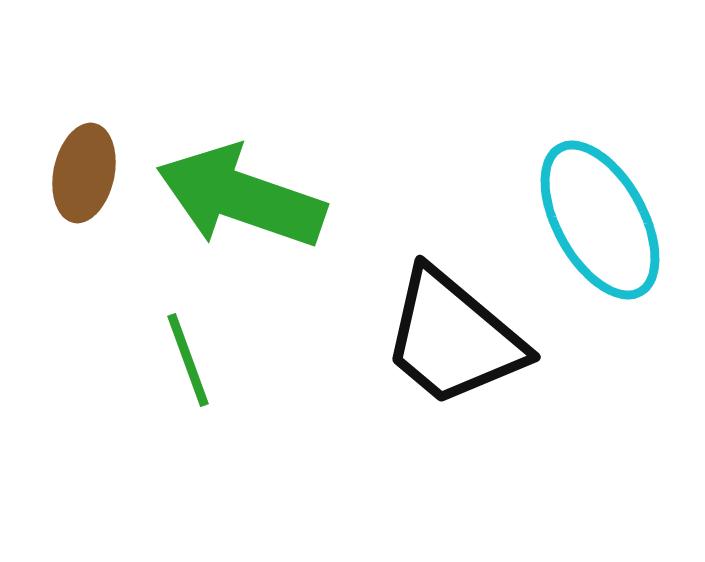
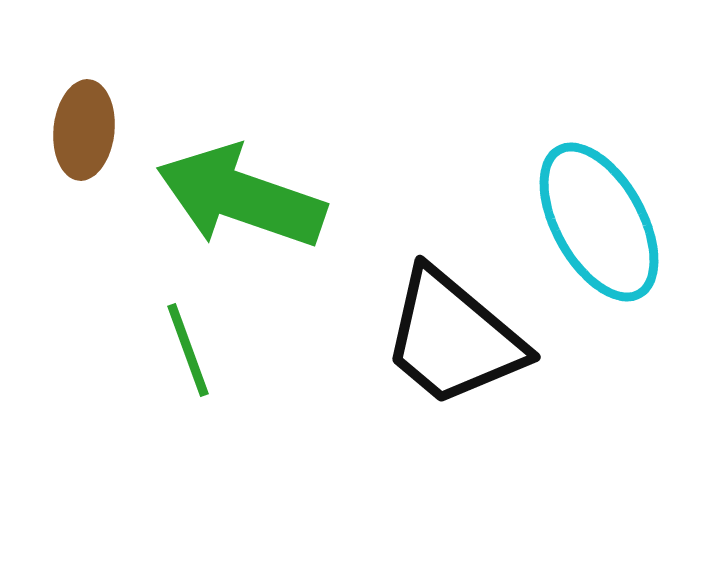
brown ellipse: moved 43 px up; rotated 6 degrees counterclockwise
cyan ellipse: moved 1 px left, 2 px down
green line: moved 10 px up
